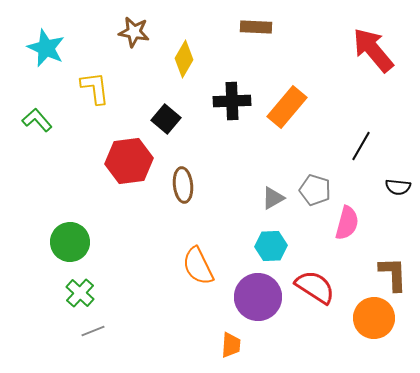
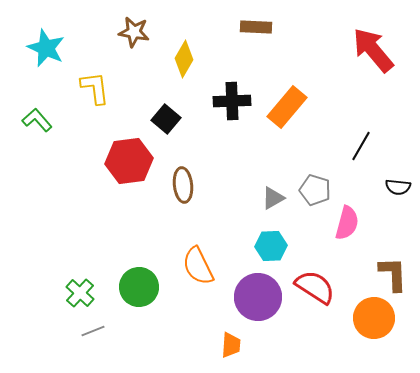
green circle: moved 69 px right, 45 px down
